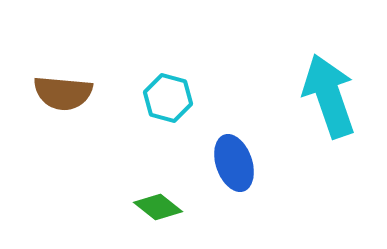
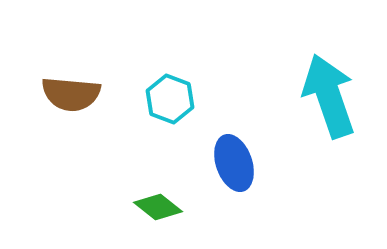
brown semicircle: moved 8 px right, 1 px down
cyan hexagon: moved 2 px right, 1 px down; rotated 6 degrees clockwise
